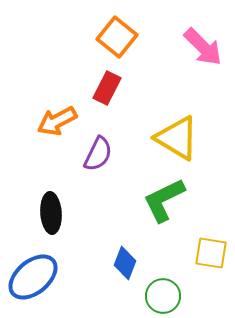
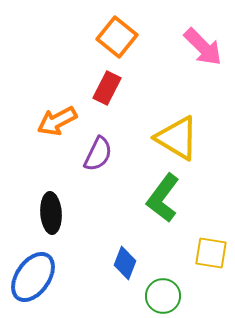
green L-shape: moved 1 px left, 2 px up; rotated 27 degrees counterclockwise
blue ellipse: rotated 15 degrees counterclockwise
